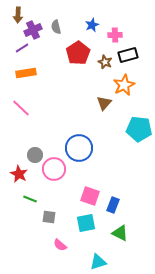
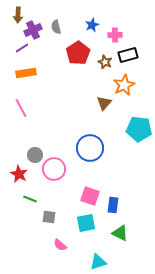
pink line: rotated 18 degrees clockwise
blue circle: moved 11 px right
blue rectangle: rotated 14 degrees counterclockwise
